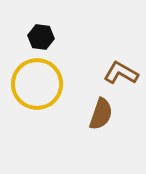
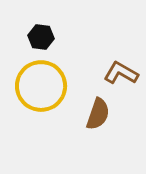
yellow circle: moved 4 px right, 2 px down
brown semicircle: moved 3 px left
